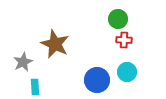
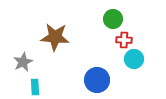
green circle: moved 5 px left
brown star: moved 7 px up; rotated 20 degrees counterclockwise
cyan circle: moved 7 px right, 13 px up
